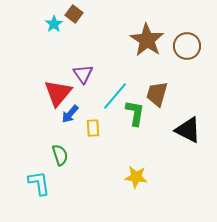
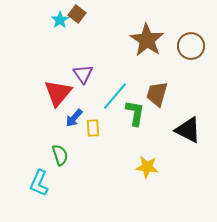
brown square: moved 3 px right
cyan star: moved 6 px right, 4 px up
brown circle: moved 4 px right
blue arrow: moved 4 px right, 4 px down
yellow star: moved 11 px right, 10 px up
cyan L-shape: rotated 148 degrees counterclockwise
